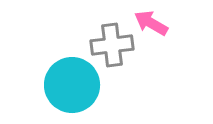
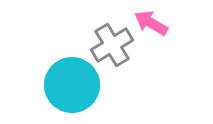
gray cross: rotated 24 degrees counterclockwise
